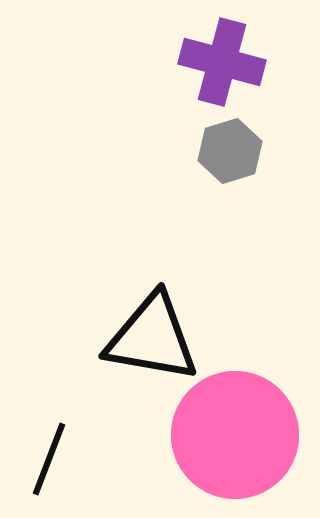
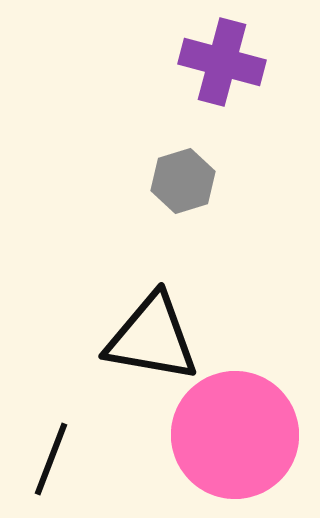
gray hexagon: moved 47 px left, 30 px down
black line: moved 2 px right
